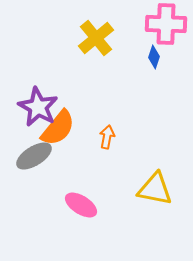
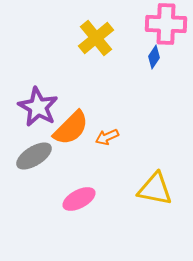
blue diamond: rotated 15 degrees clockwise
orange semicircle: moved 13 px right; rotated 6 degrees clockwise
orange arrow: rotated 125 degrees counterclockwise
pink ellipse: moved 2 px left, 6 px up; rotated 60 degrees counterclockwise
